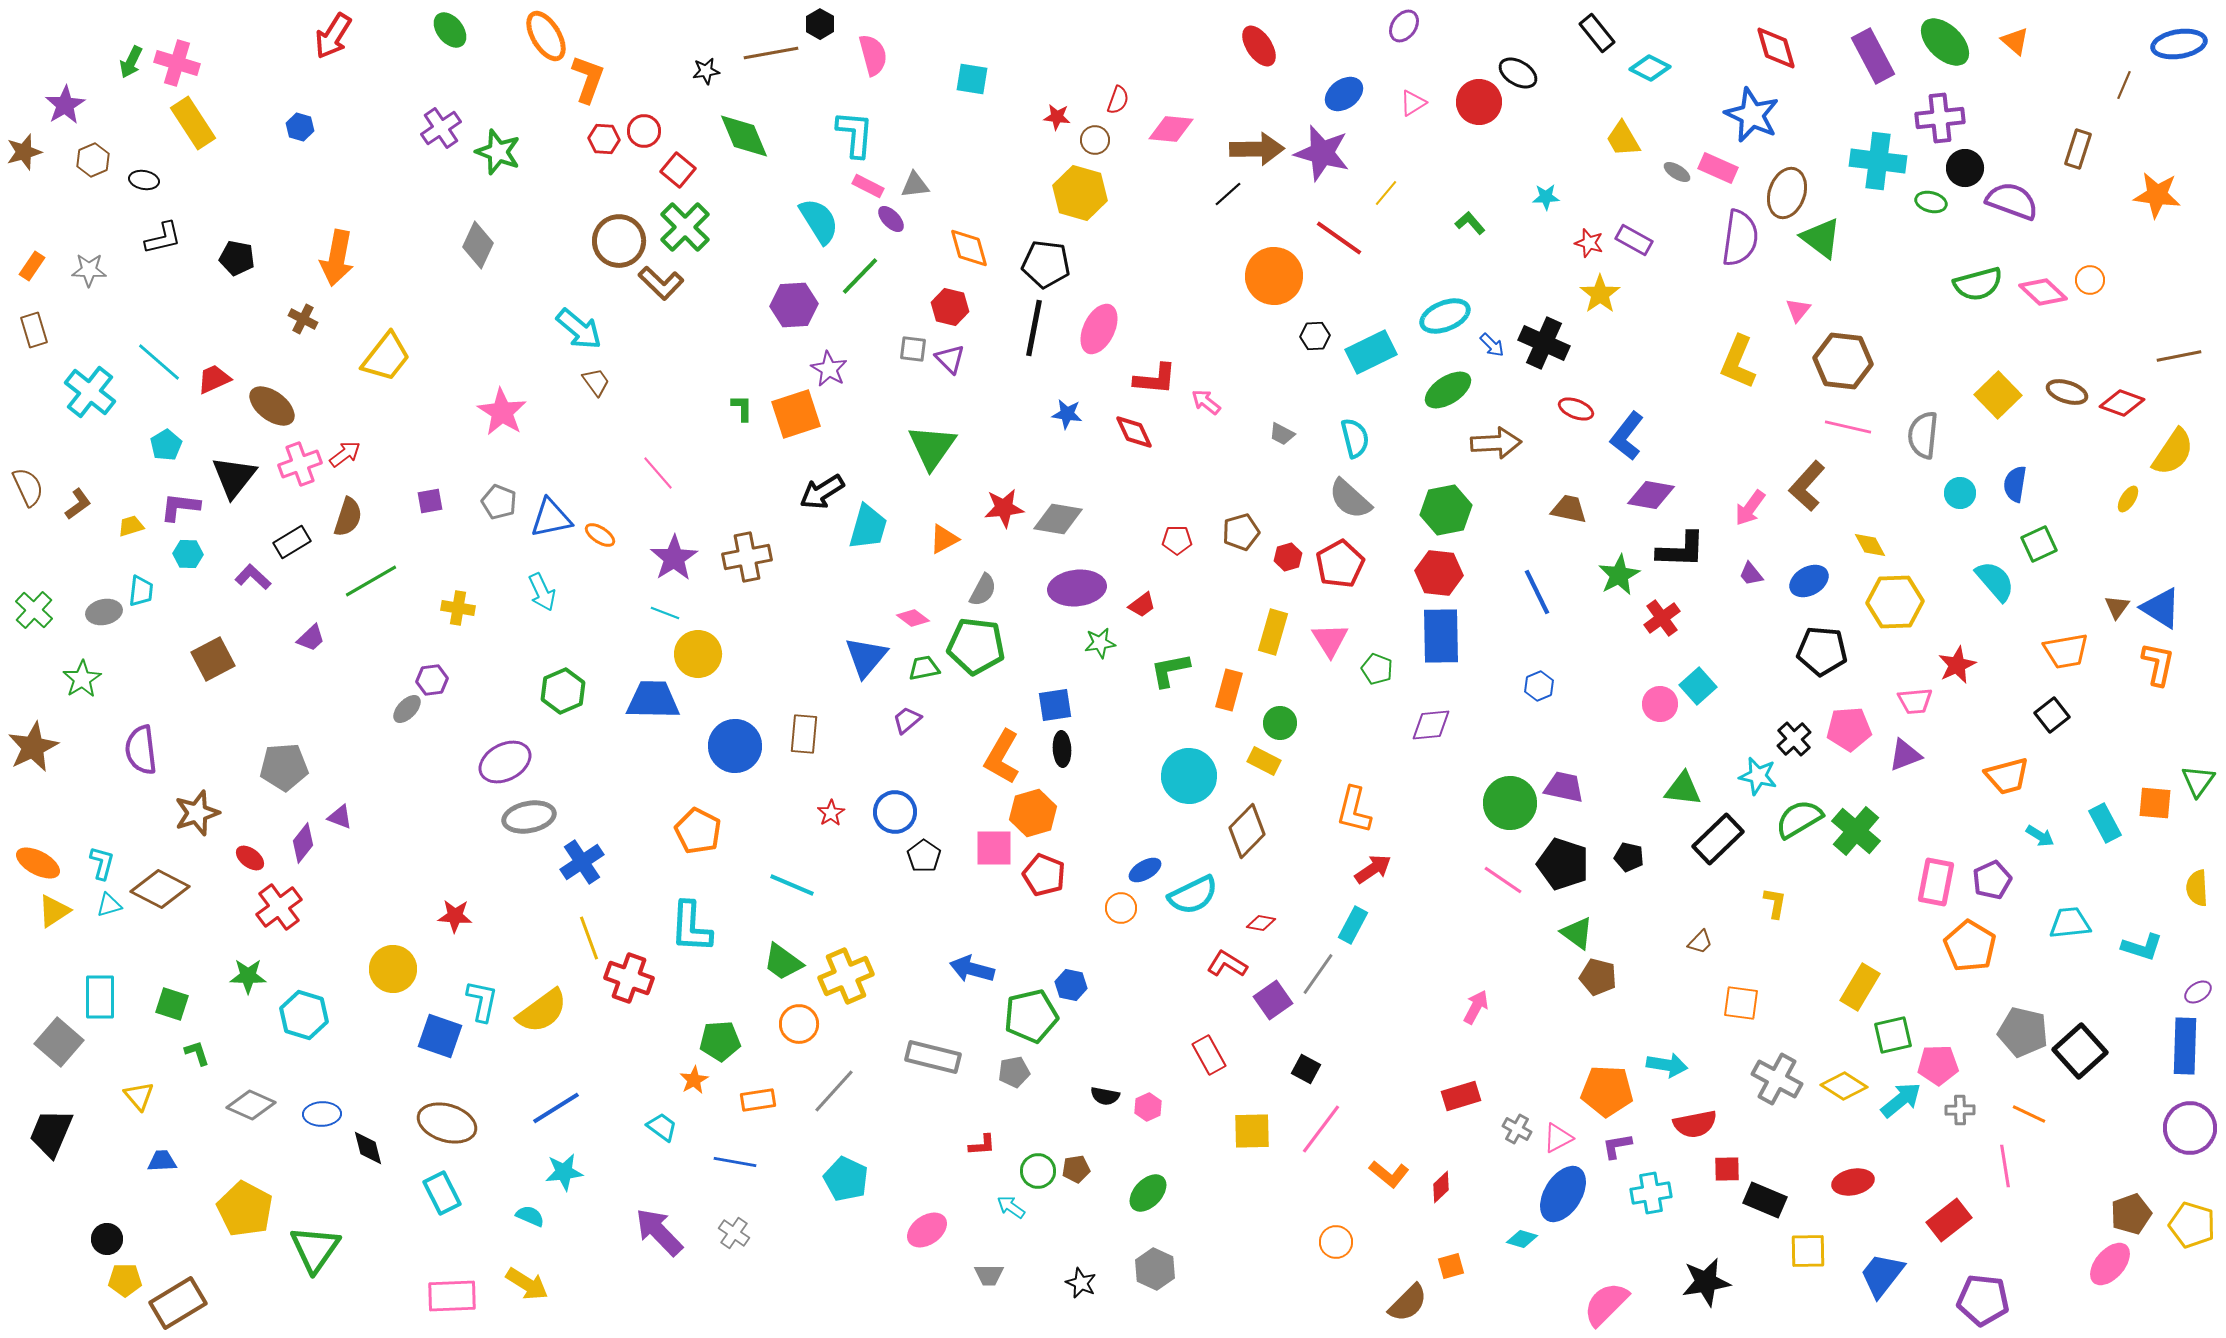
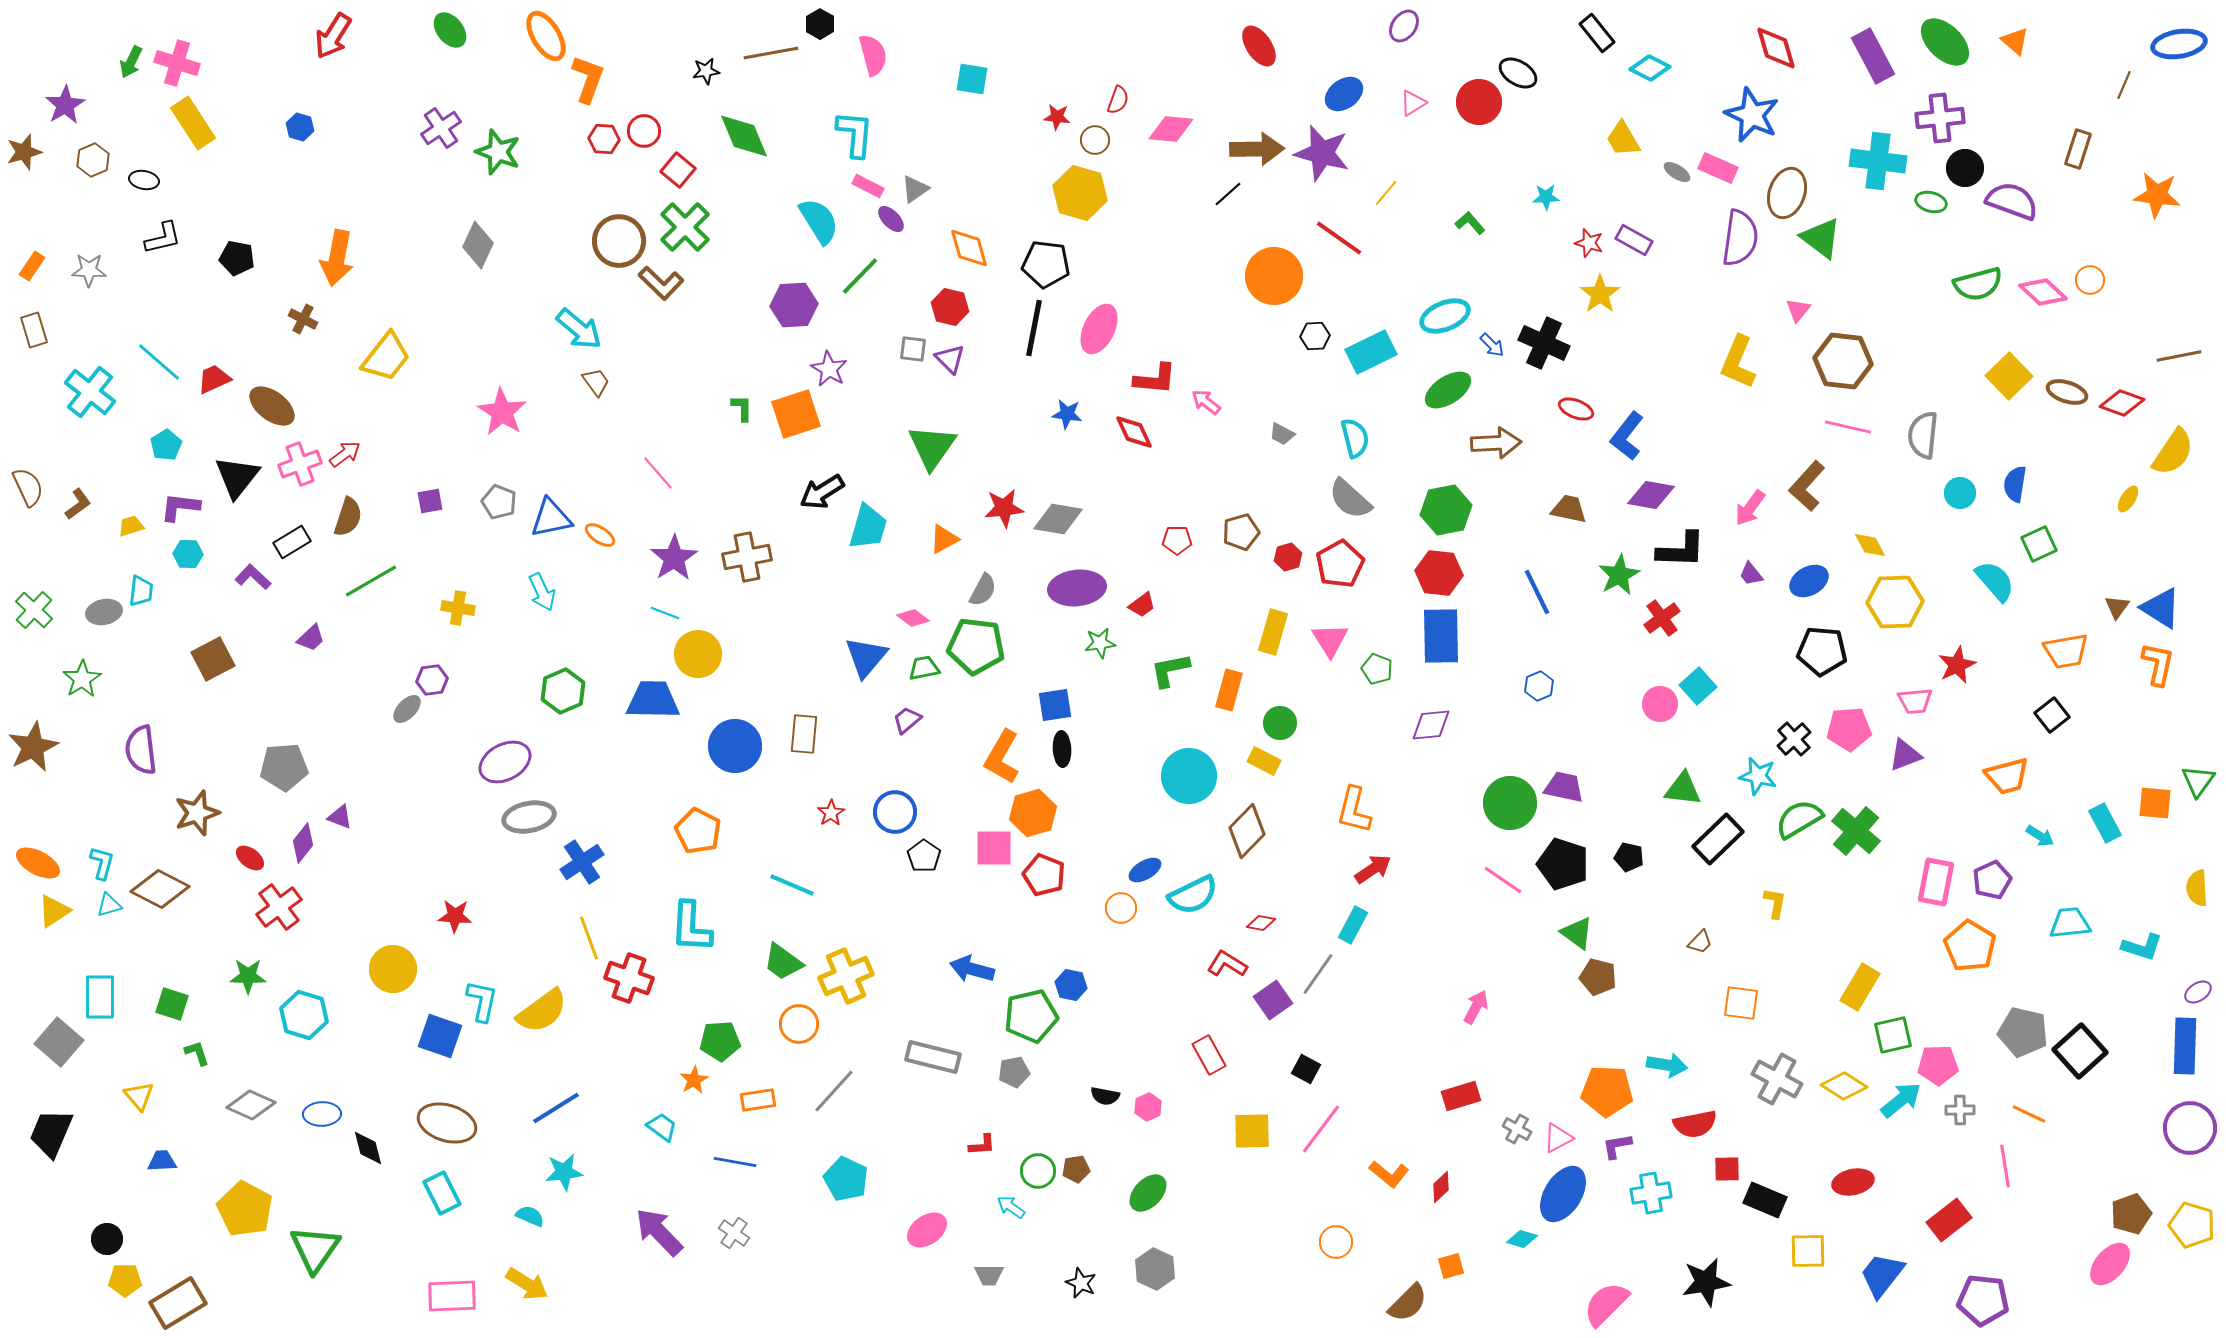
gray triangle at (915, 185): moved 4 px down; rotated 28 degrees counterclockwise
yellow square at (1998, 395): moved 11 px right, 19 px up
black triangle at (234, 477): moved 3 px right
